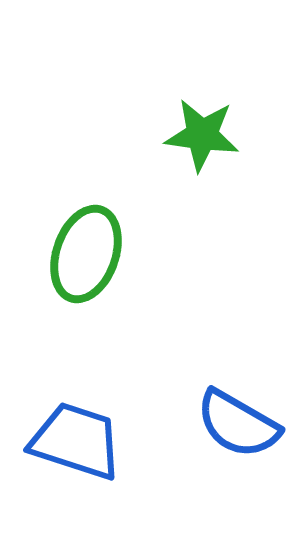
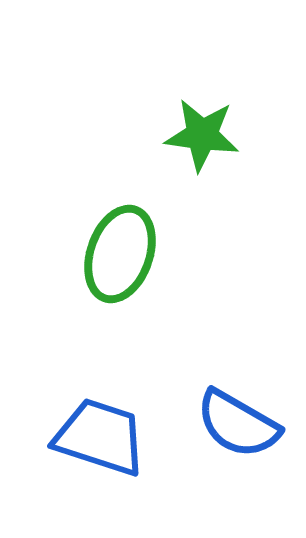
green ellipse: moved 34 px right
blue trapezoid: moved 24 px right, 4 px up
